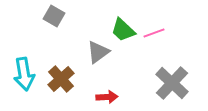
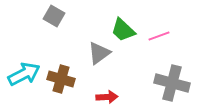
pink line: moved 5 px right, 3 px down
gray triangle: moved 1 px right, 1 px down
cyan arrow: rotated 108 degrees counterclockwise
brown cross: rotated 32 degrees counterclockwise
gray cross: rotated 28 degrees counterclockwise
